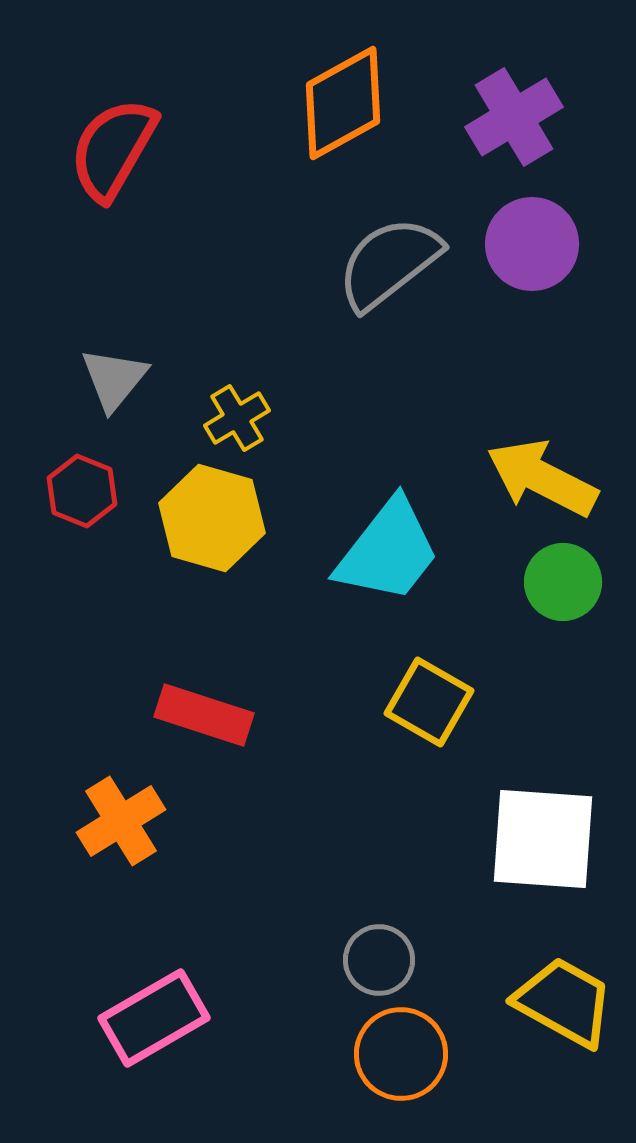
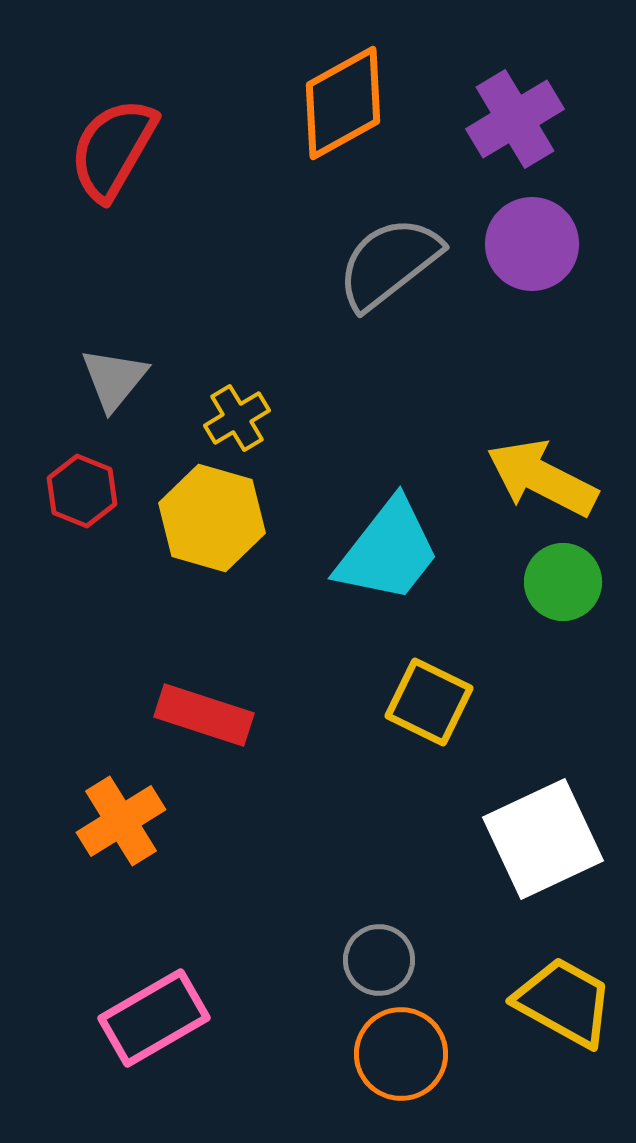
purple cross: moved 1 px right, 2 px down
yellow square: rotated 4 degrees counterclockwise
white square: rotated 29 degrees counterclockwise
